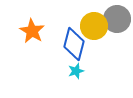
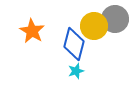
gray circle: moved 2 px left
